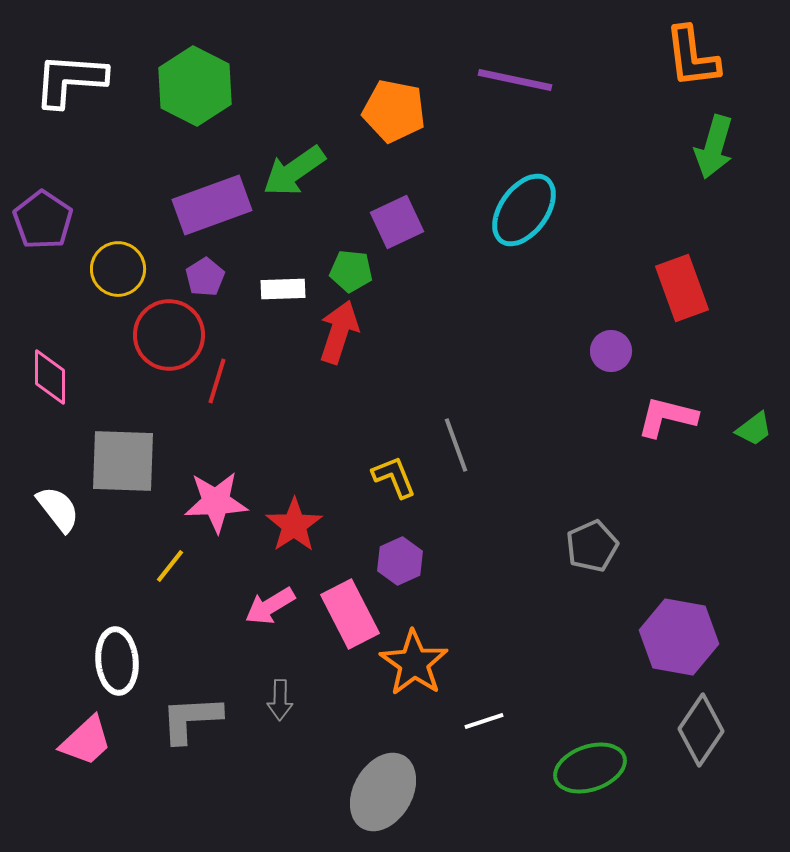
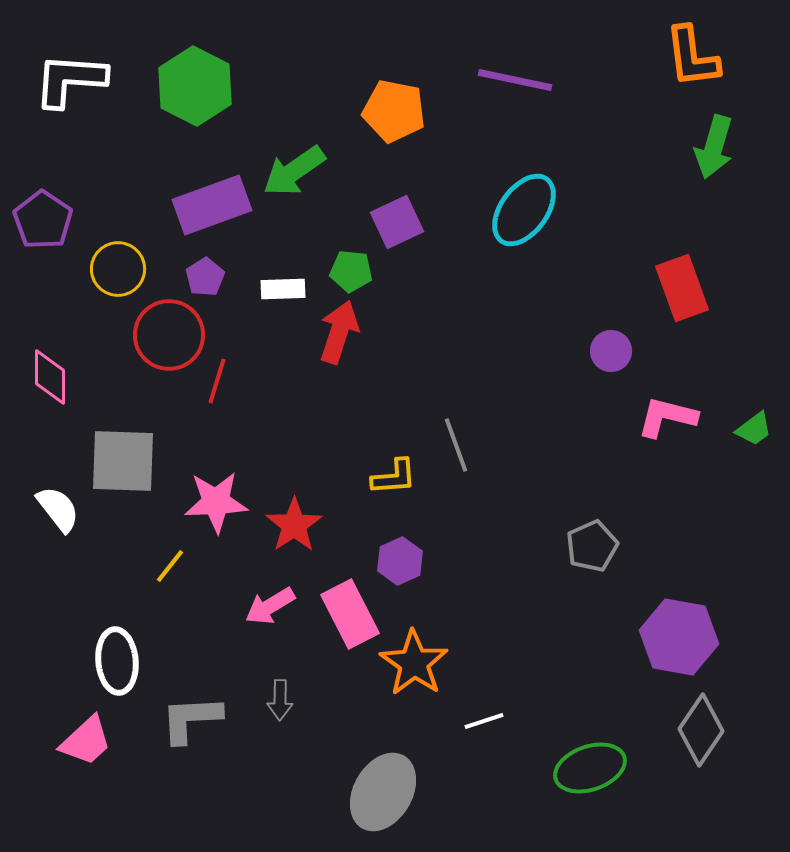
yellow L-shape at (394, 477): rotated 108 degrees clockwise
